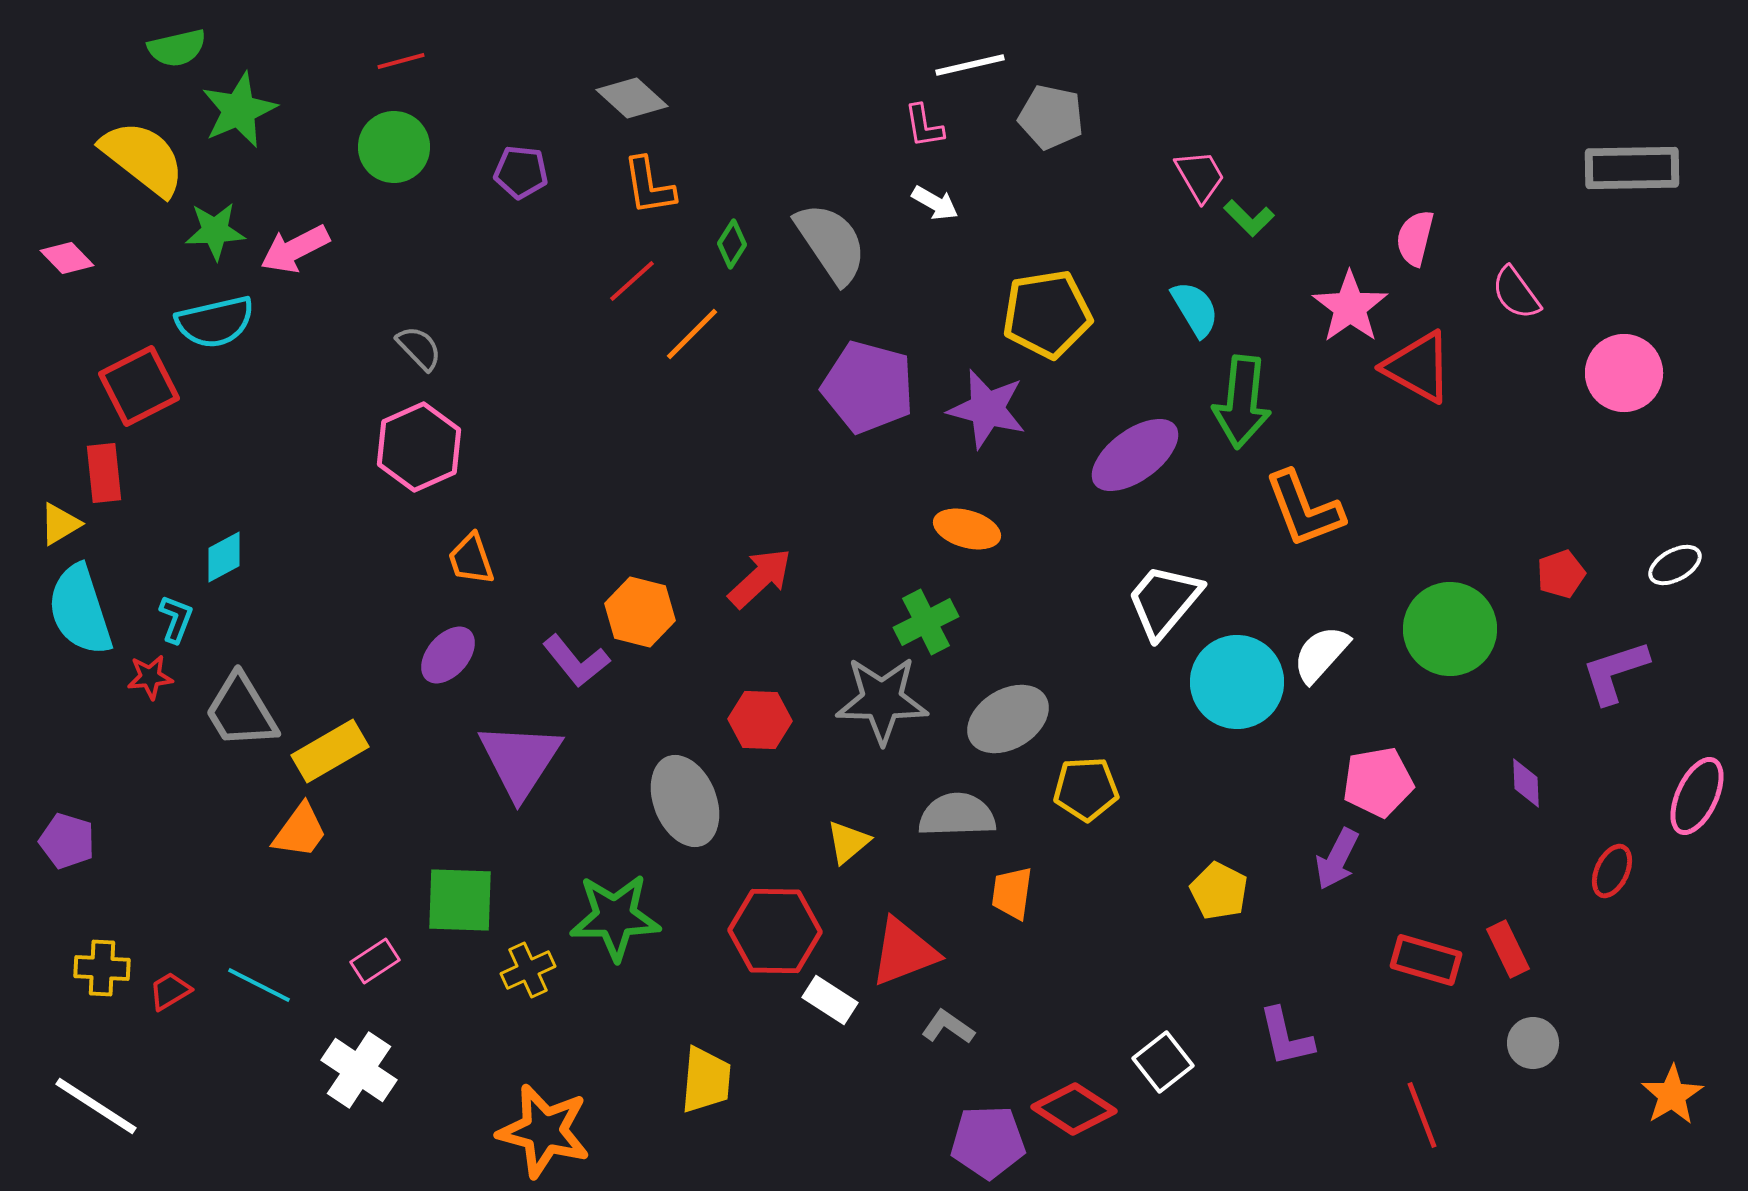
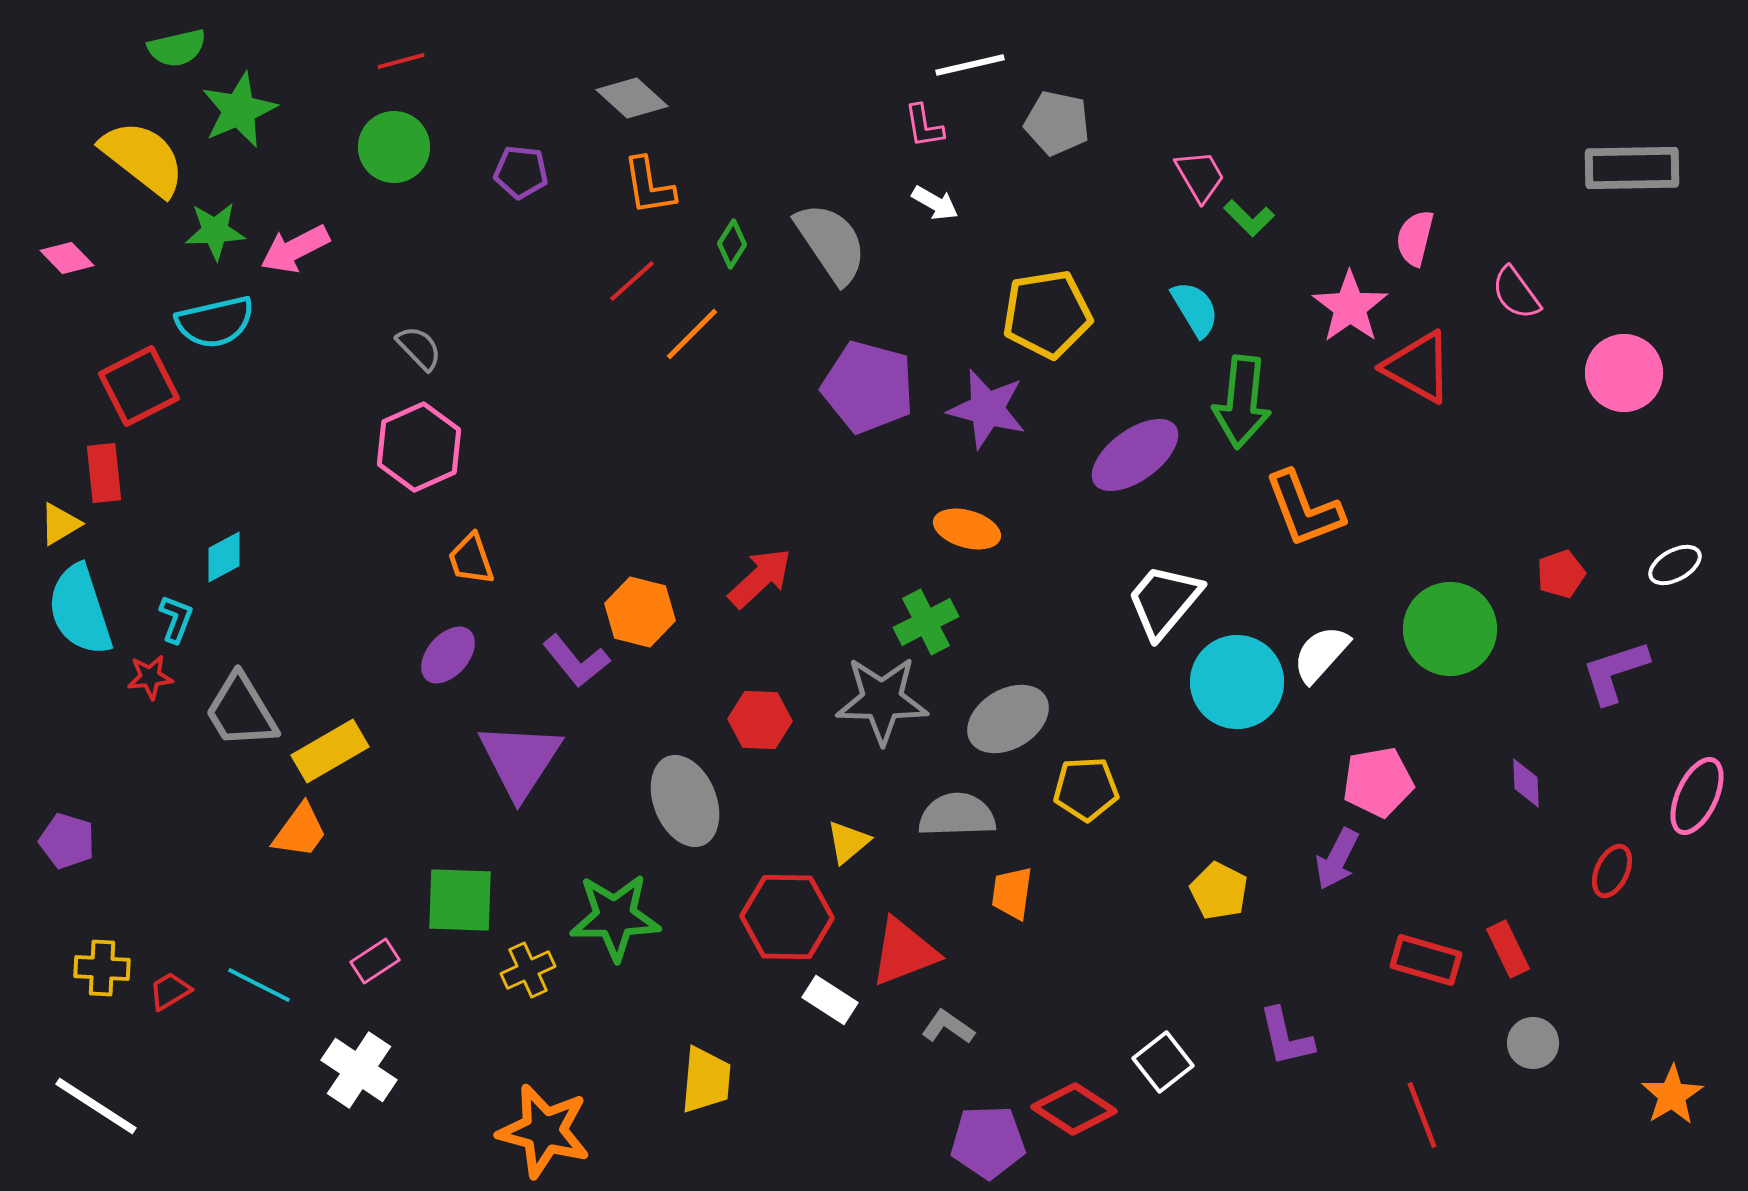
gray pentagon at (1051, 117): moved 6 px right, 6 px down
red hexagon at (775, 931): moved 12 px right, 14 px up
